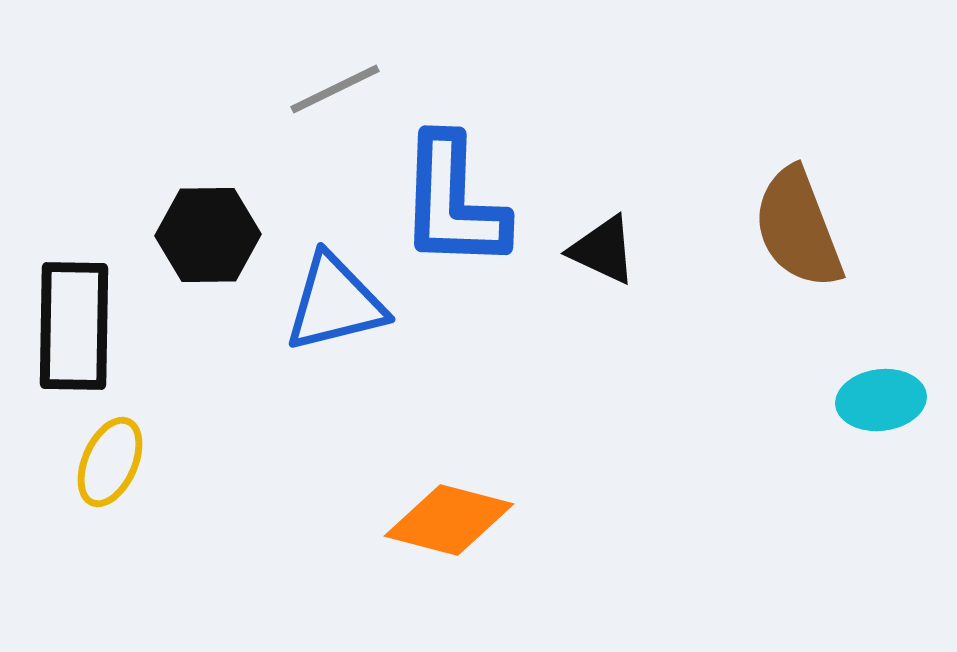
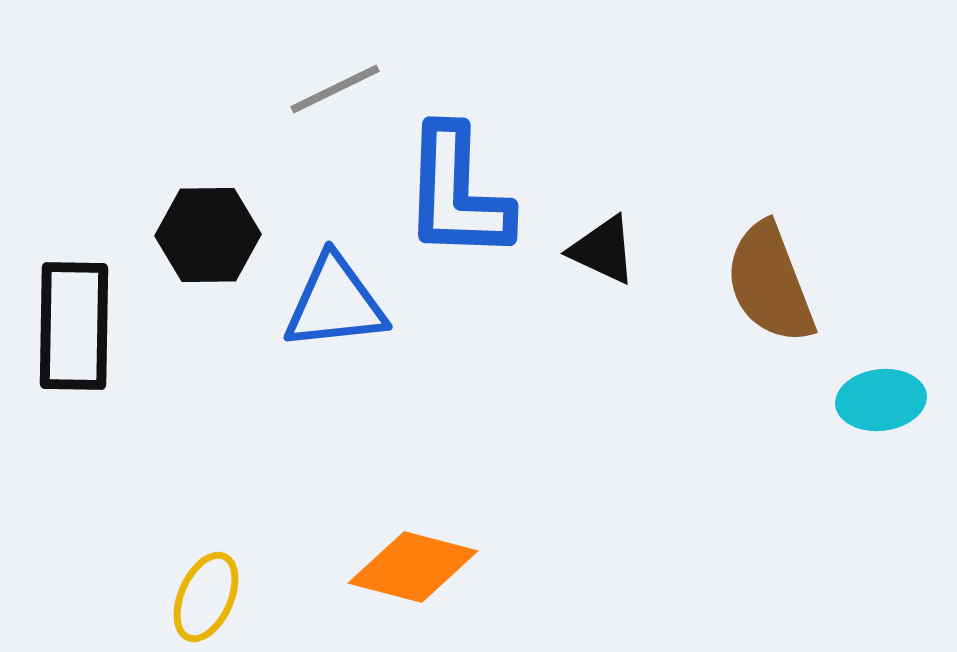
blue L-shape: moved 4 px right, 9 px up
brown semicircle: moved 28 px left, 55 px down
blue triangle: rotated 8 degrees clockwise
yellow ellipse: moved 96 px right, 135 px down
orange diamond: moved 36 px left, 47 px down
